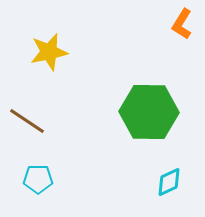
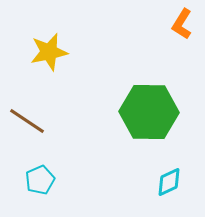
cyan pentagon: moved 2 px right, 1 px down; rotated 24 degrees counterclockwise
